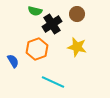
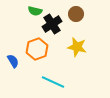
brown circle: moved 1 px left
